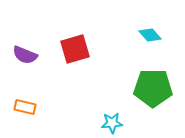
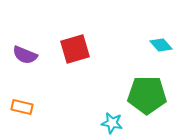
cyan diamond: moved 11 px right, 10 px down
green pentagon: moved 6 px left, 7 px down
orange rectangle: moved 3 px left
cyan star: rotated 15 degrees clockwise
